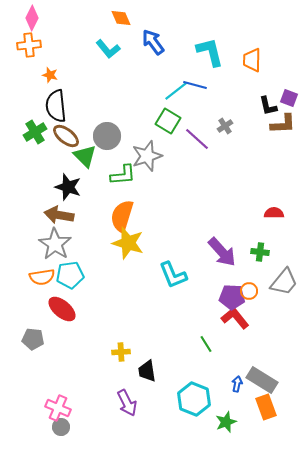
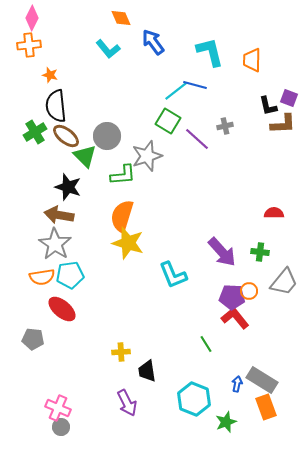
gray cross at (225, 126): rotated 21 degrees clockwise
